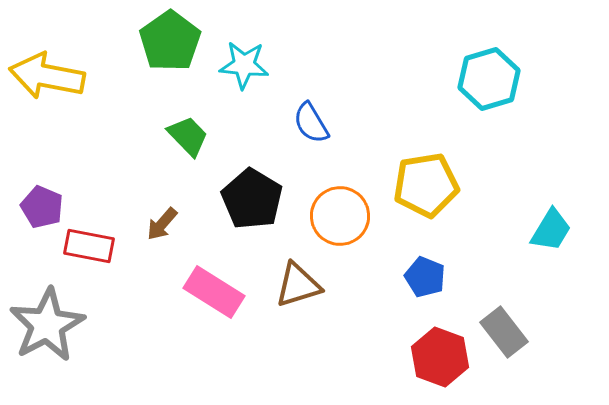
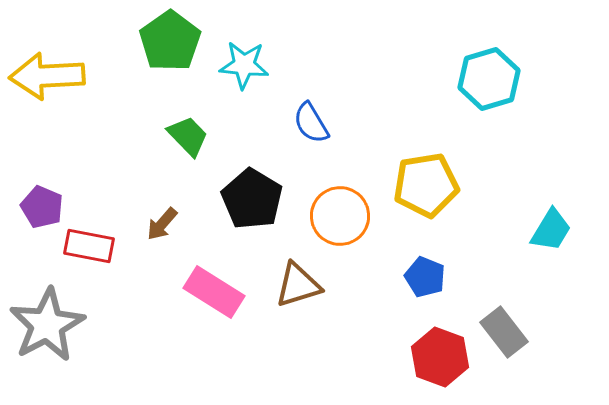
yellow arrow: rotated 14 degrees counterclockwise
